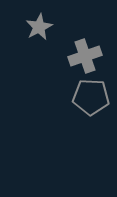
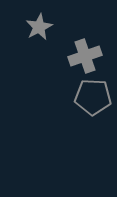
gray pentagon: moved 2 px right
